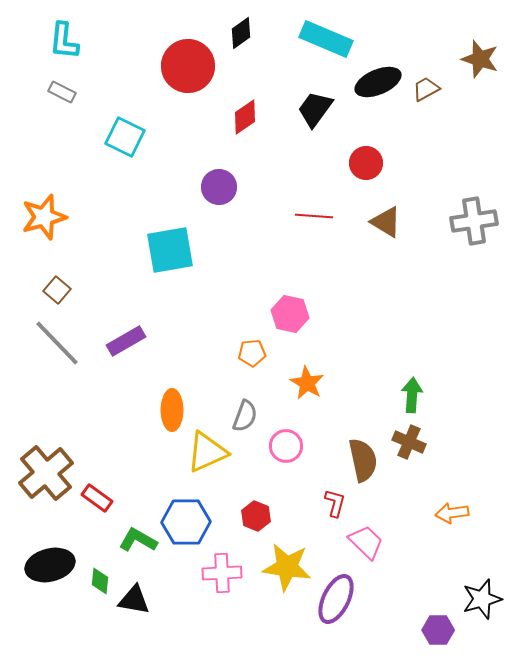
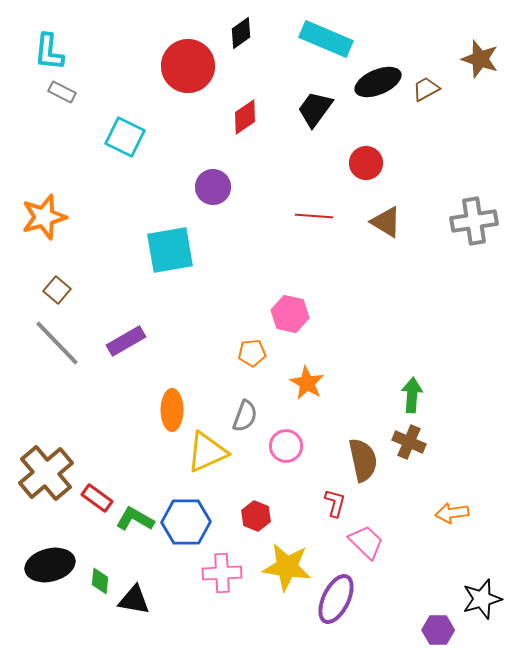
cyan L-shape at (64, 41): moved 15 px left, 11 px down
purple circle at (219, 187): moved 6 px left
green L-shape at (138, 540): moved 3 px left, 21 px up
